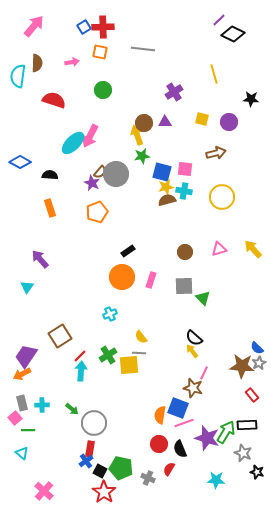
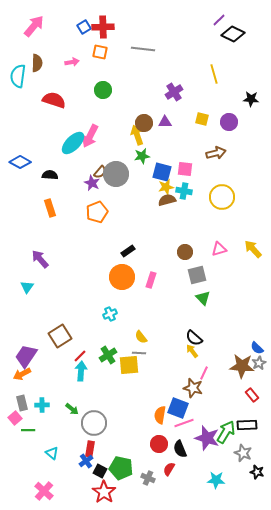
gray square at (184, 286): moved 13 px right, 11 px up; rotated 12 degrees counterclockwise
cyan triangle at (22, 453): moved 30 px right
